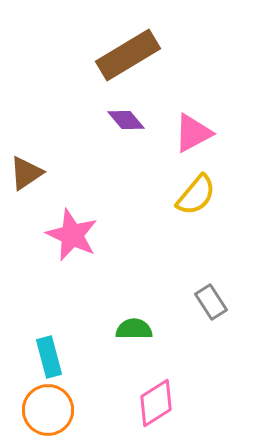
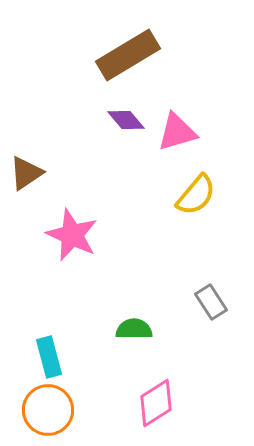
pink triangle: moved 16 px left, 1 px up; rotated 12 degrees clockwise
